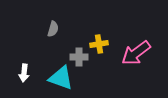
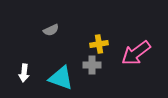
gray semicircle: moved 2 px left, 1 px down; rotated 49 degrees clockwise
gray cross: moved 13 px right, 8 px down
